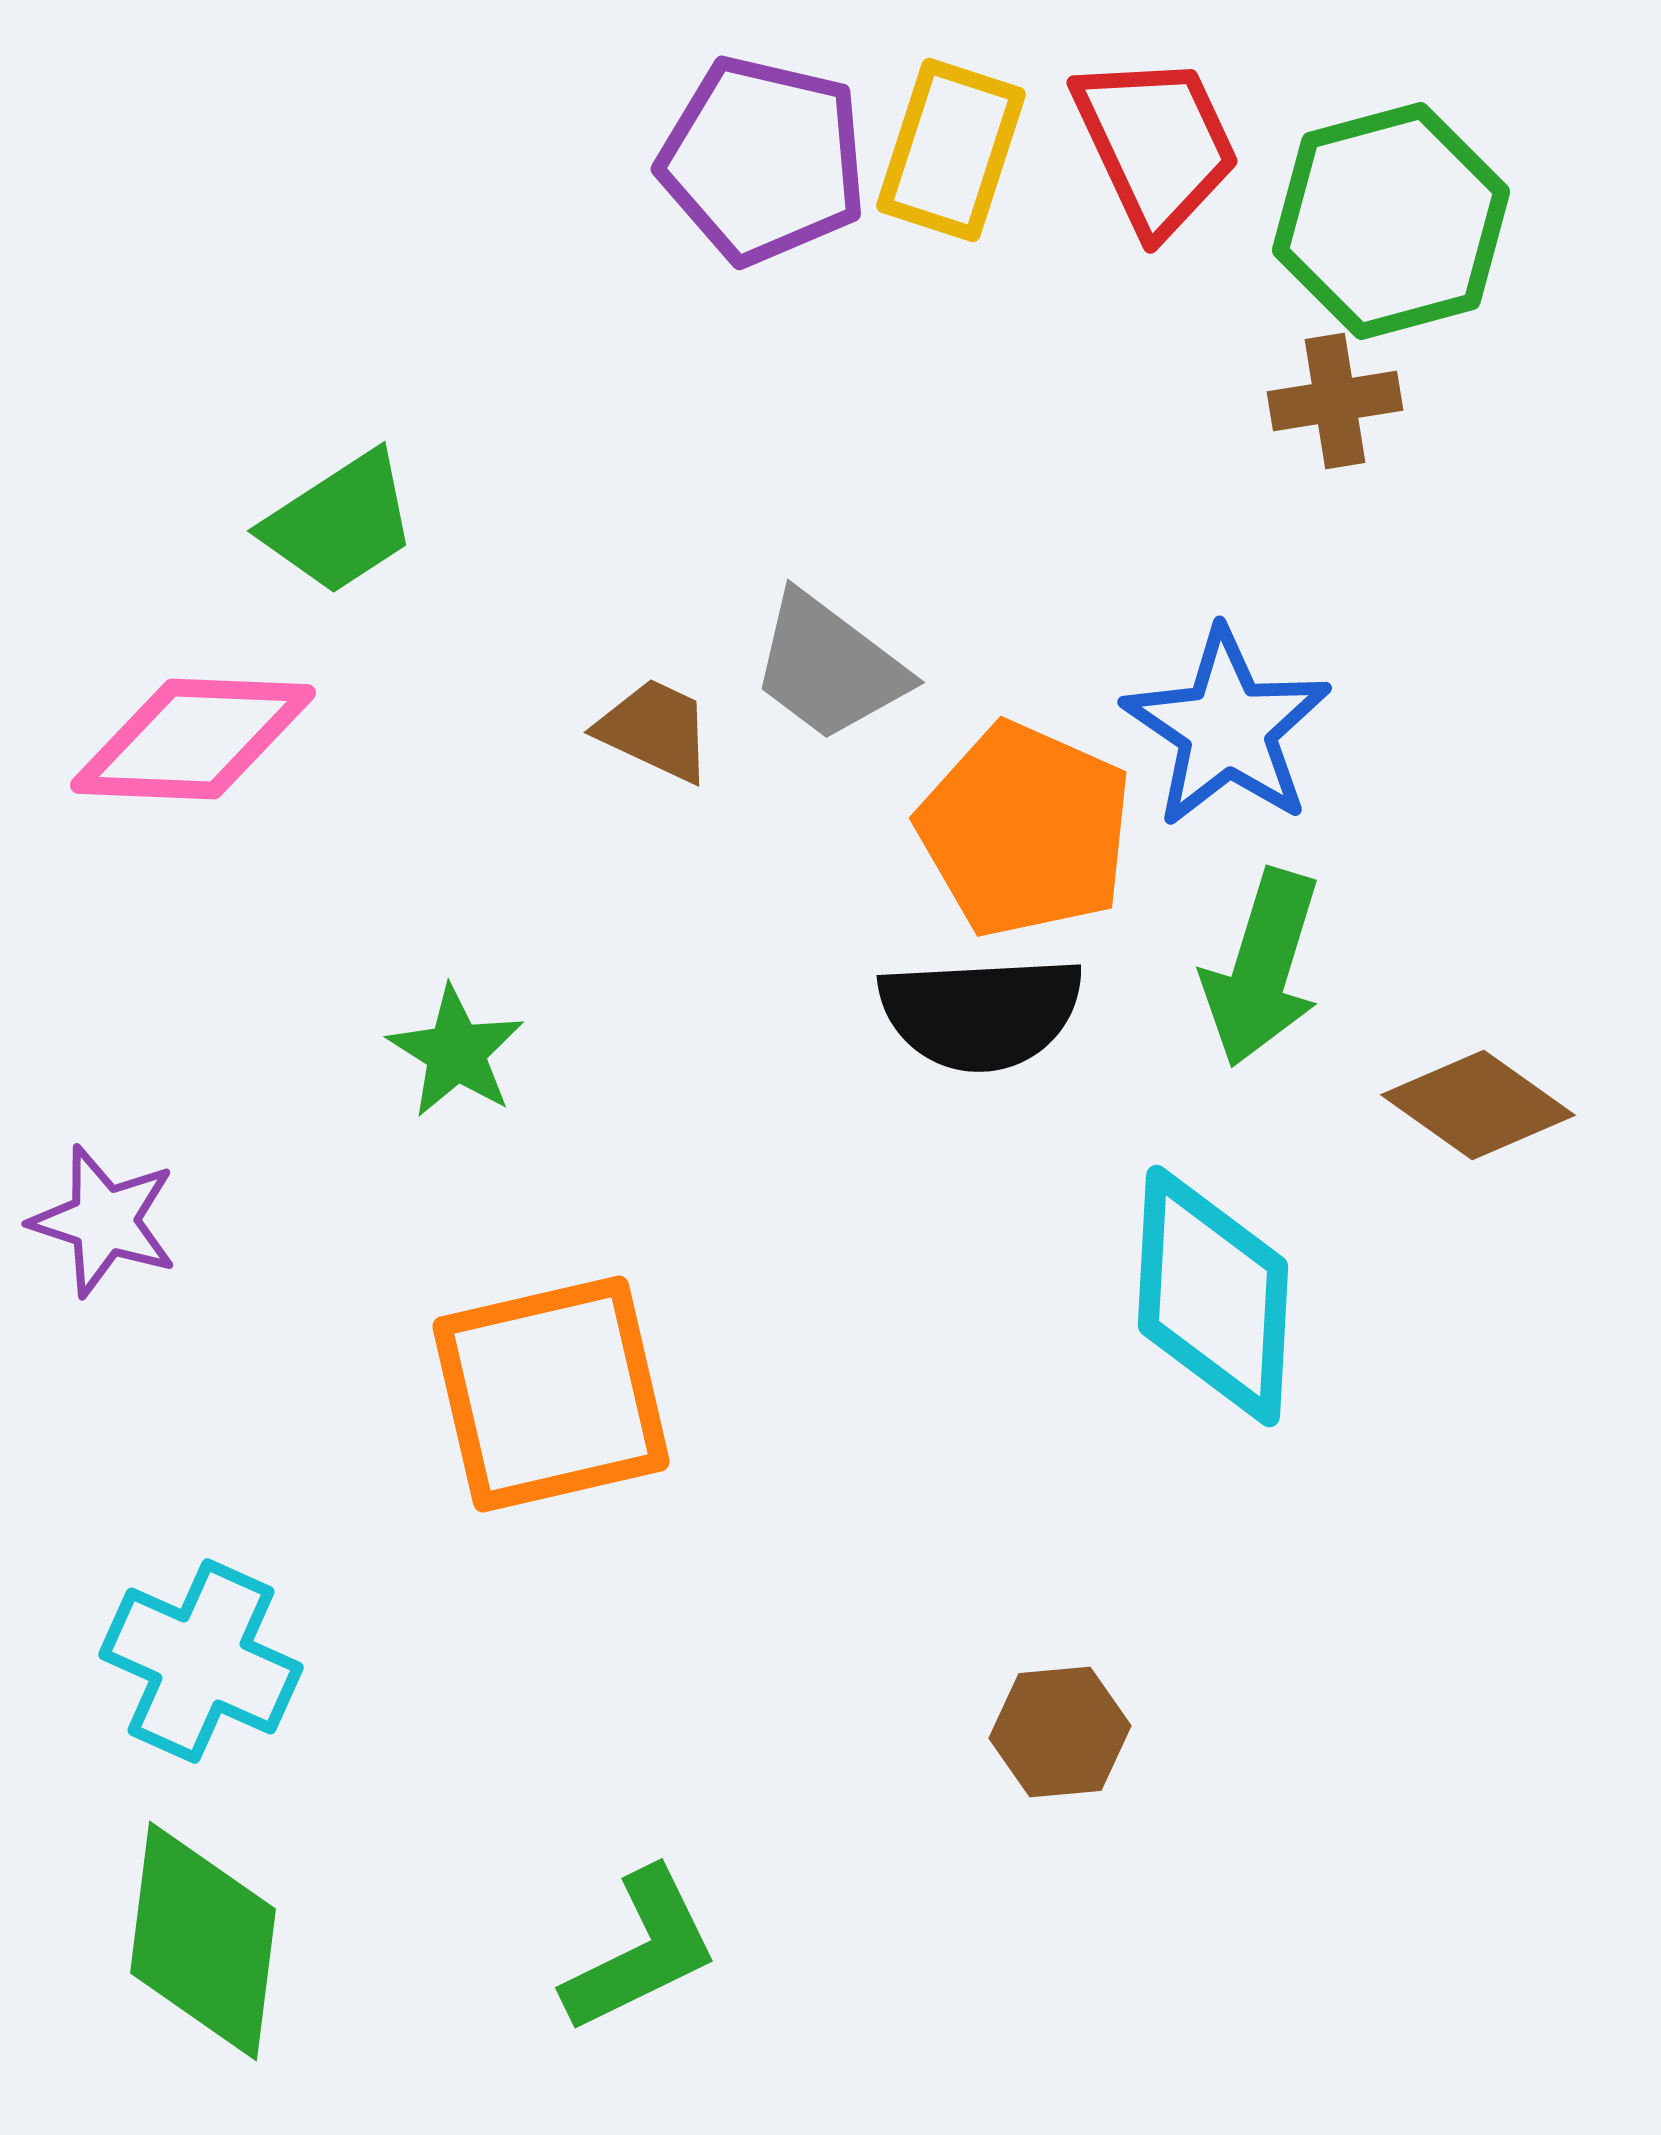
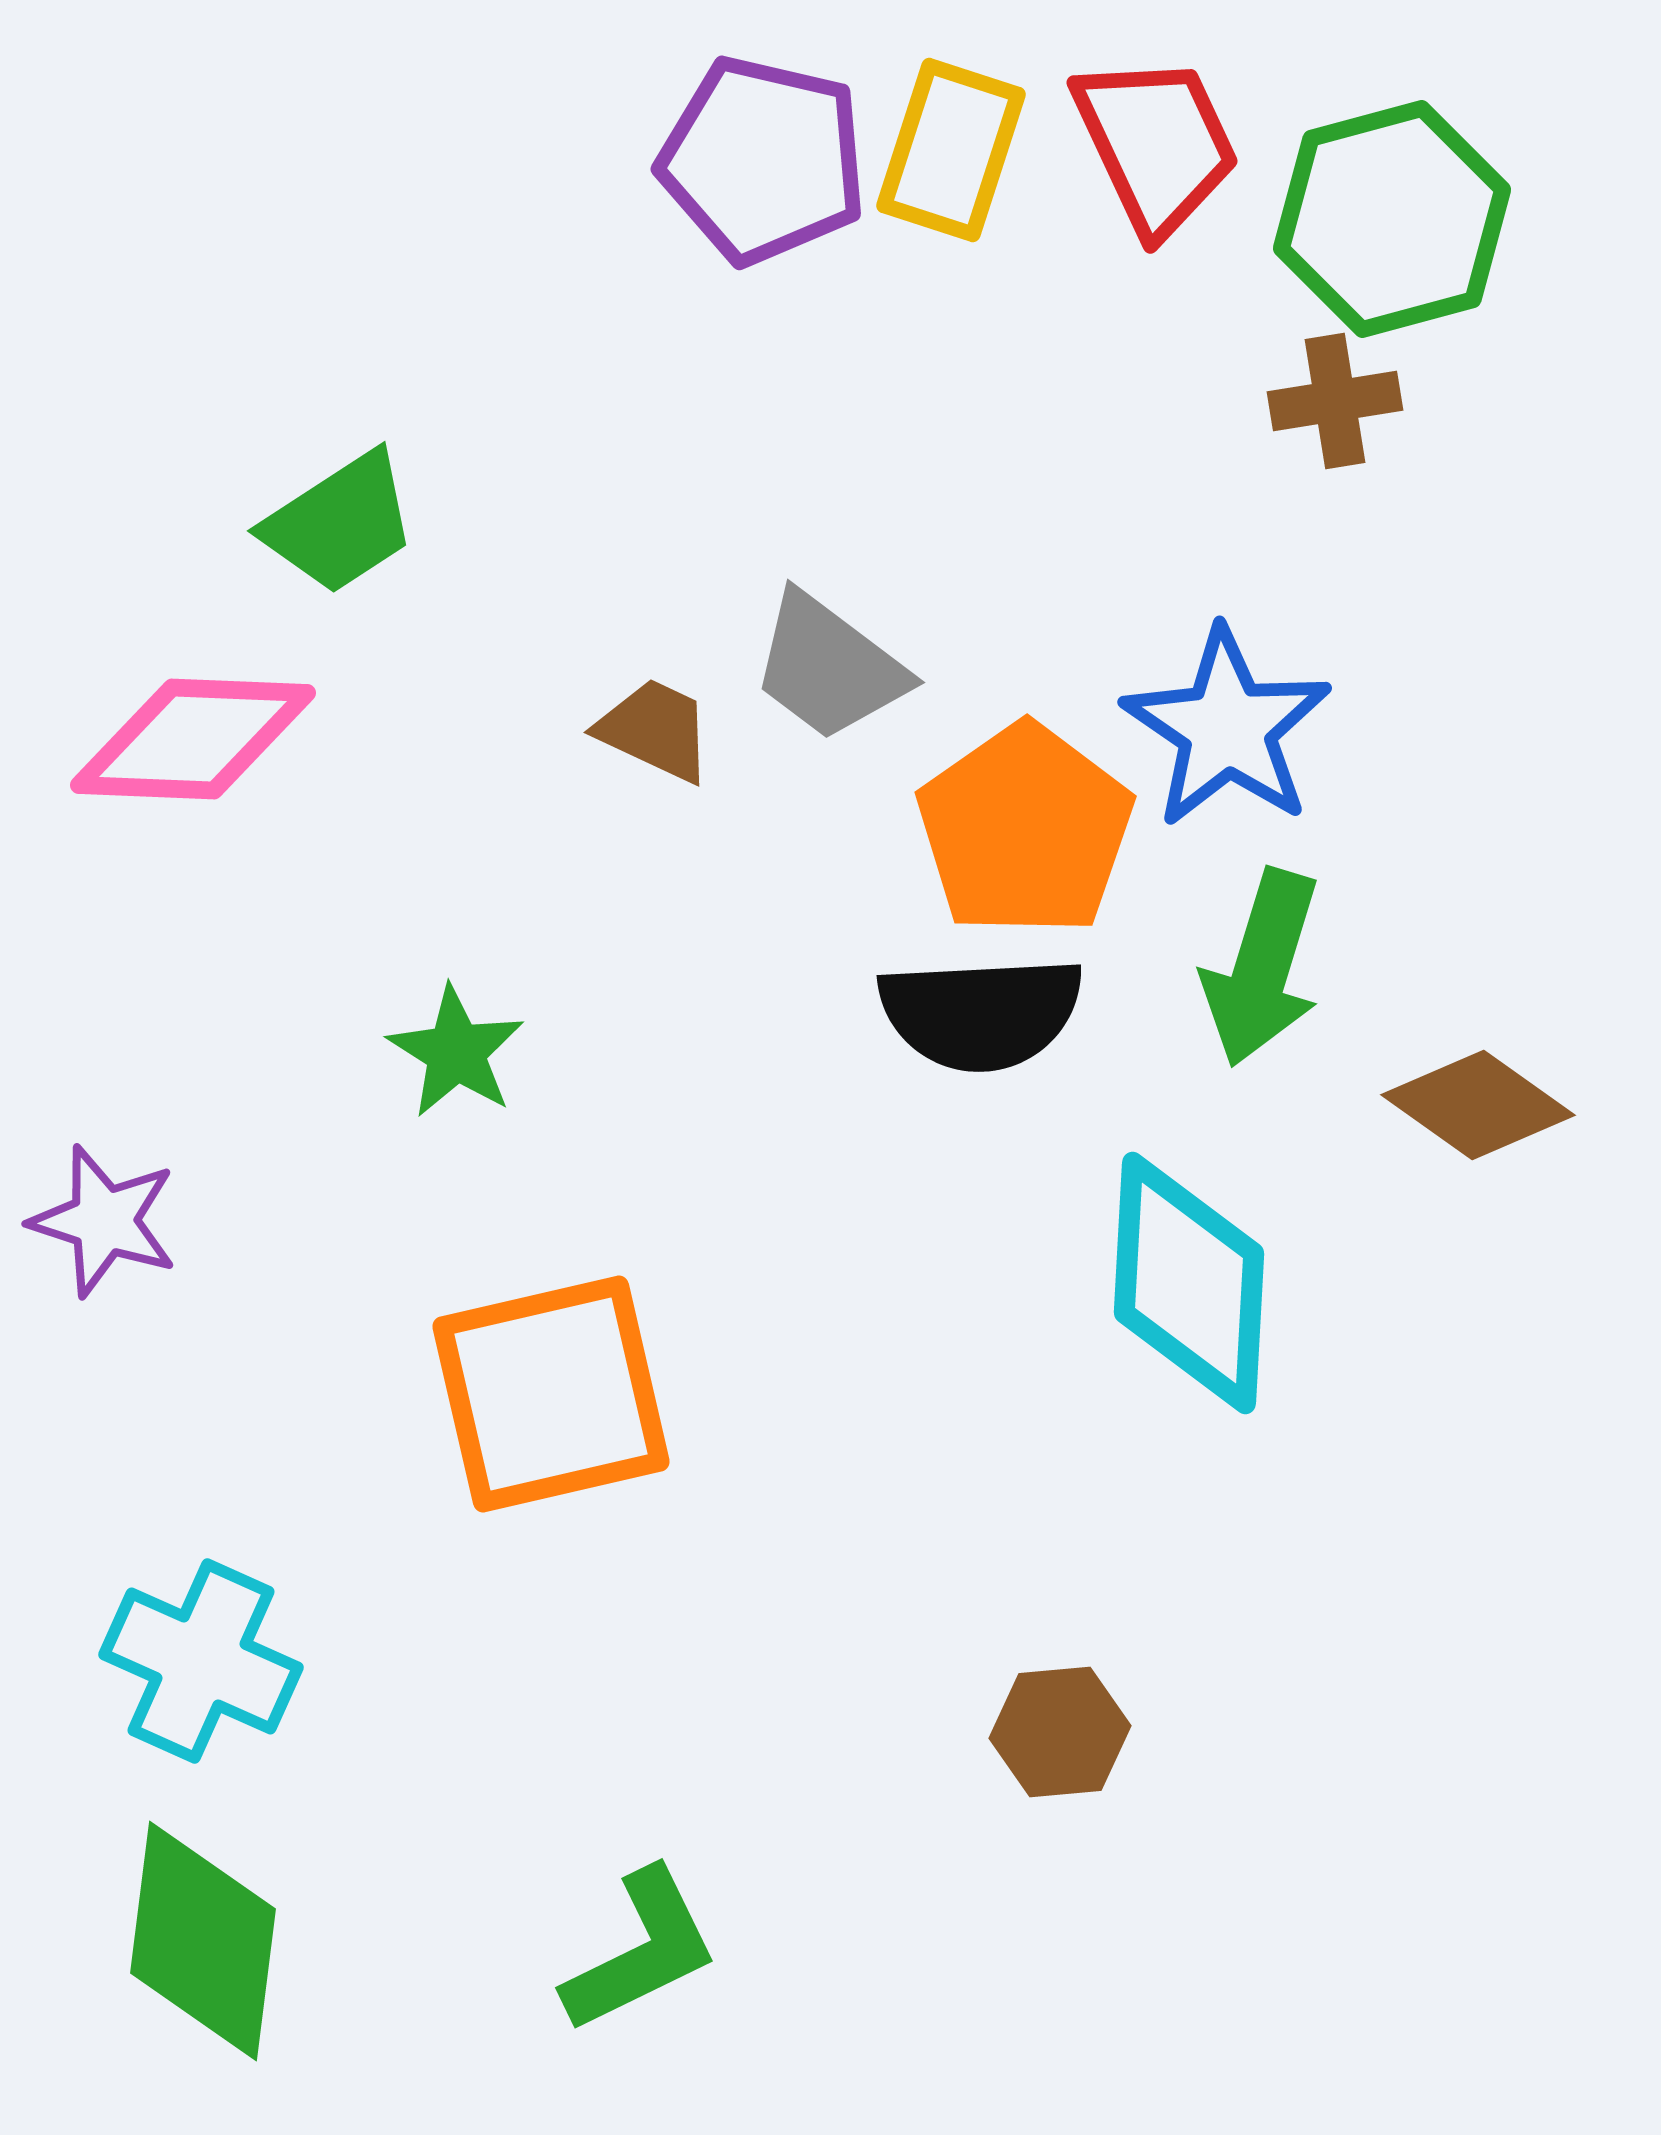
green hexagon: moved 1 px right, 2 px up
orange pentagon: rotated 13 degrees clockwise
cyan diamond: moved 24 px left, 13 px up
